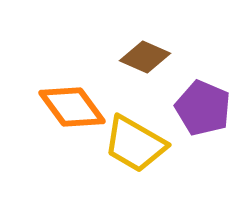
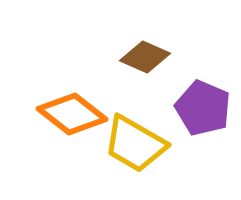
orange diamond: moved 7 px down; rotated 16 degrees counterclockwise
